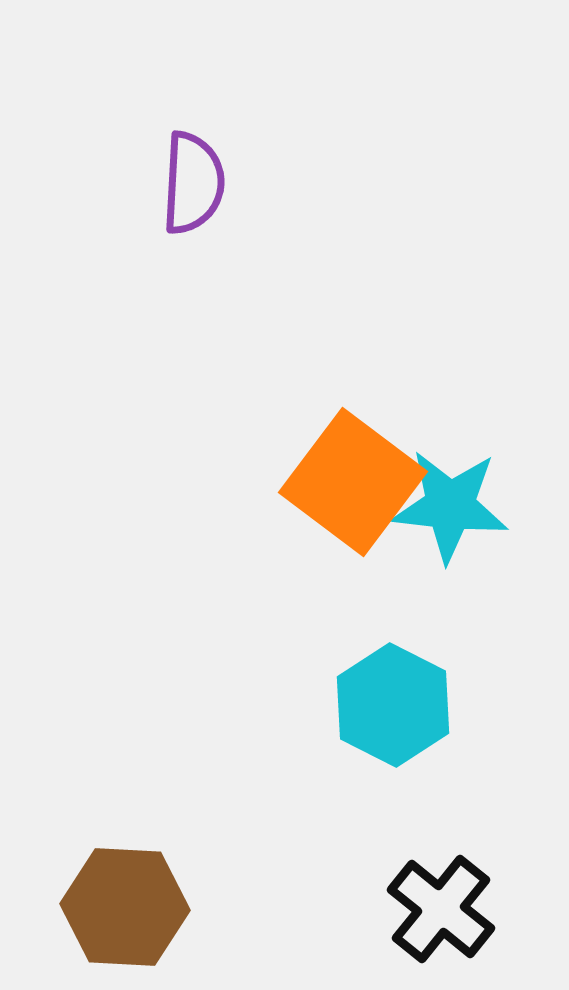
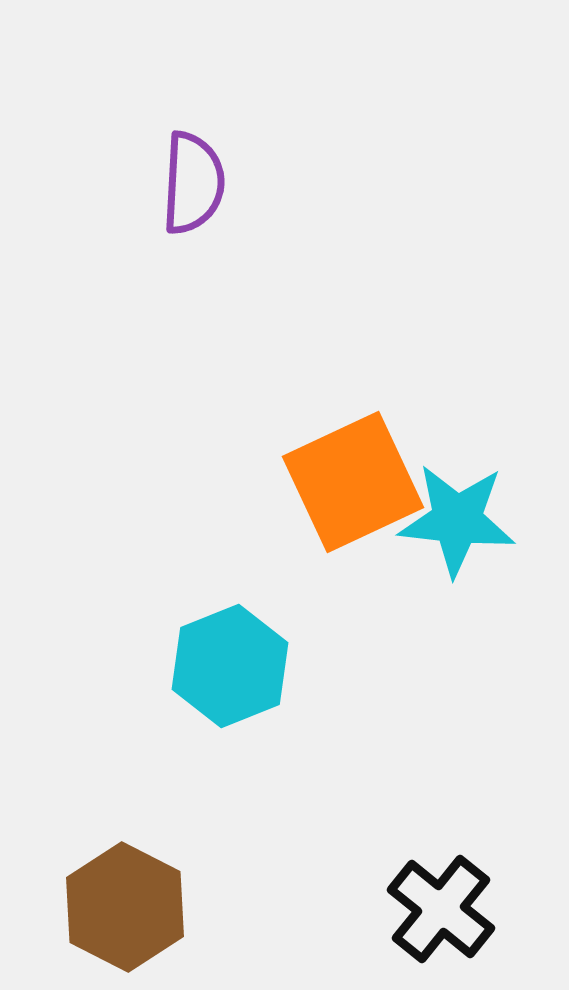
orange square: rotated 28 degrees clockwise
cyan star: moved 7 px right, 14 px down
cyan hexagon: moved 163 px left, 39 px up; rotated 11 degrees clockwise
brown hexagon: rotated 24 degrees clockwise
